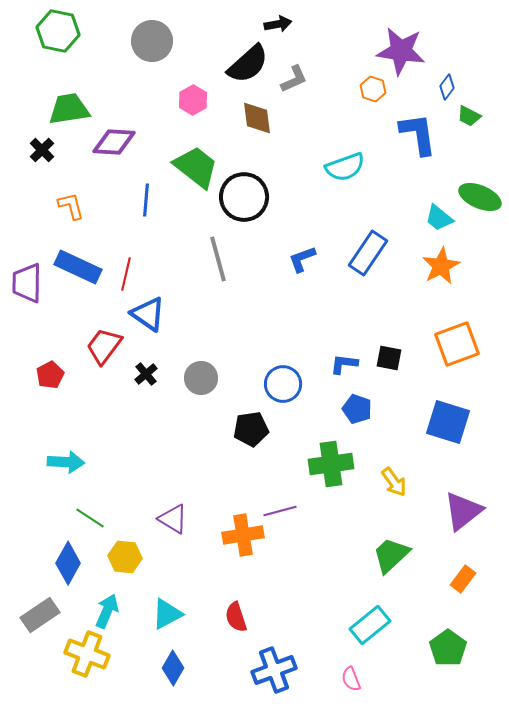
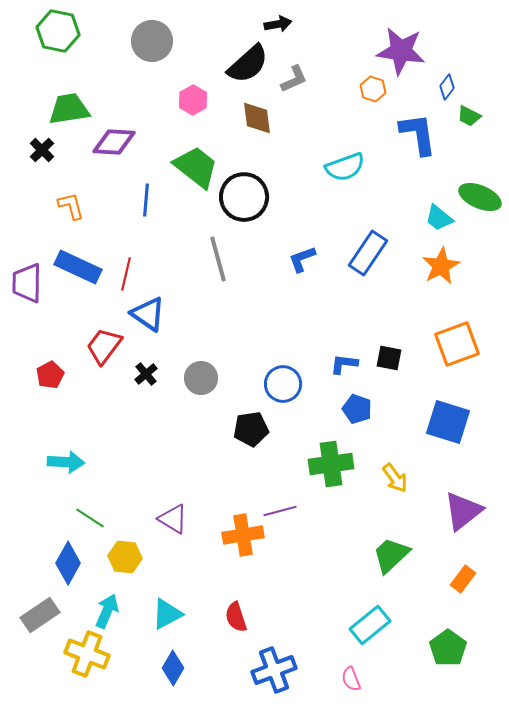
yellow arrow at (394, 482): moved 1 px right, 4 px up
